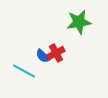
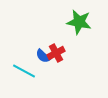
green star: rotated 20 degrees clockwise
